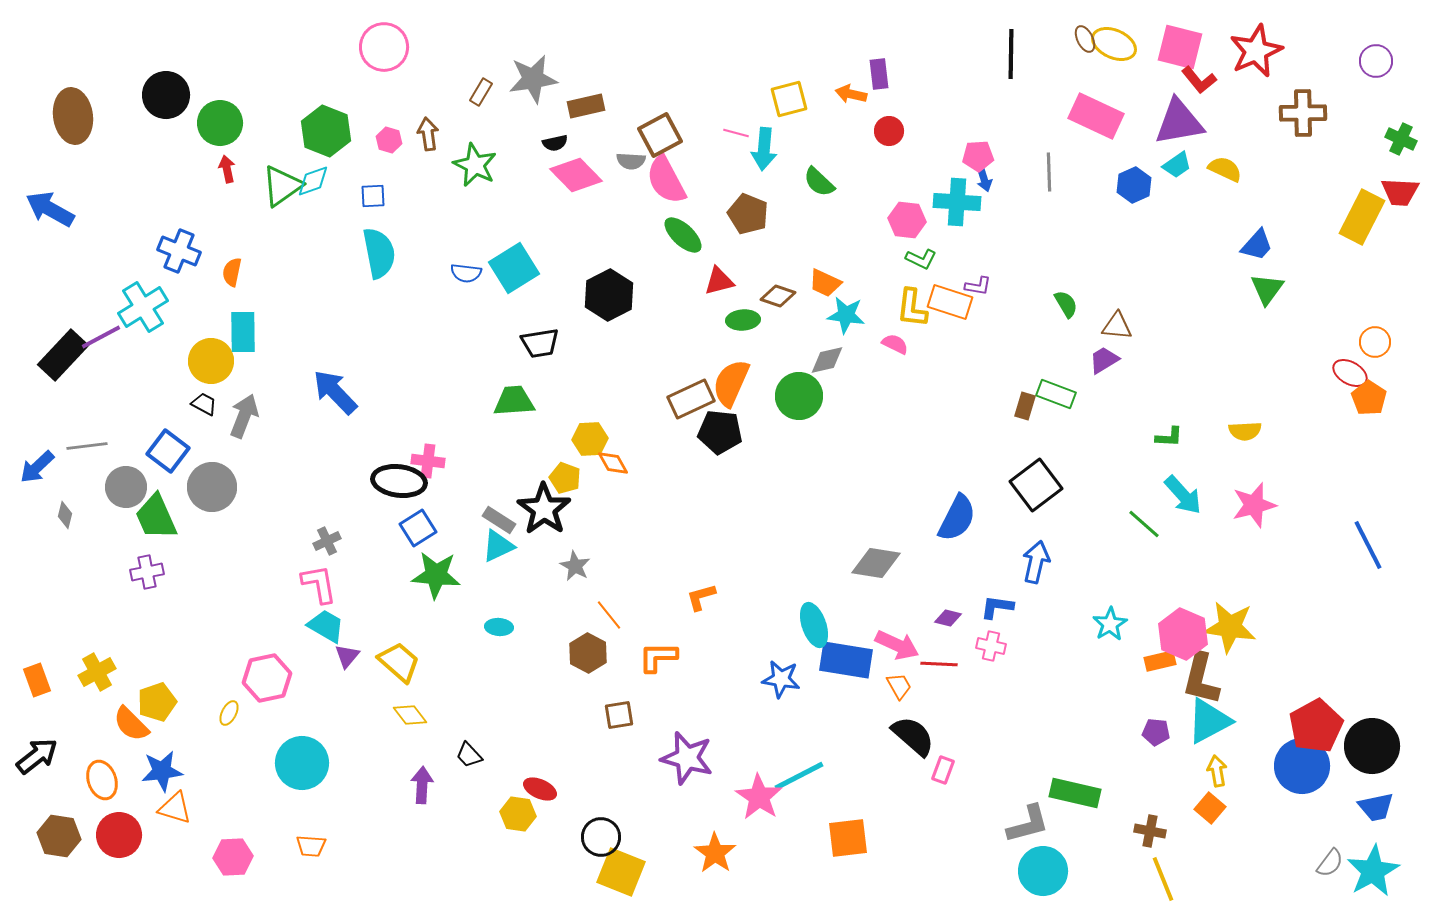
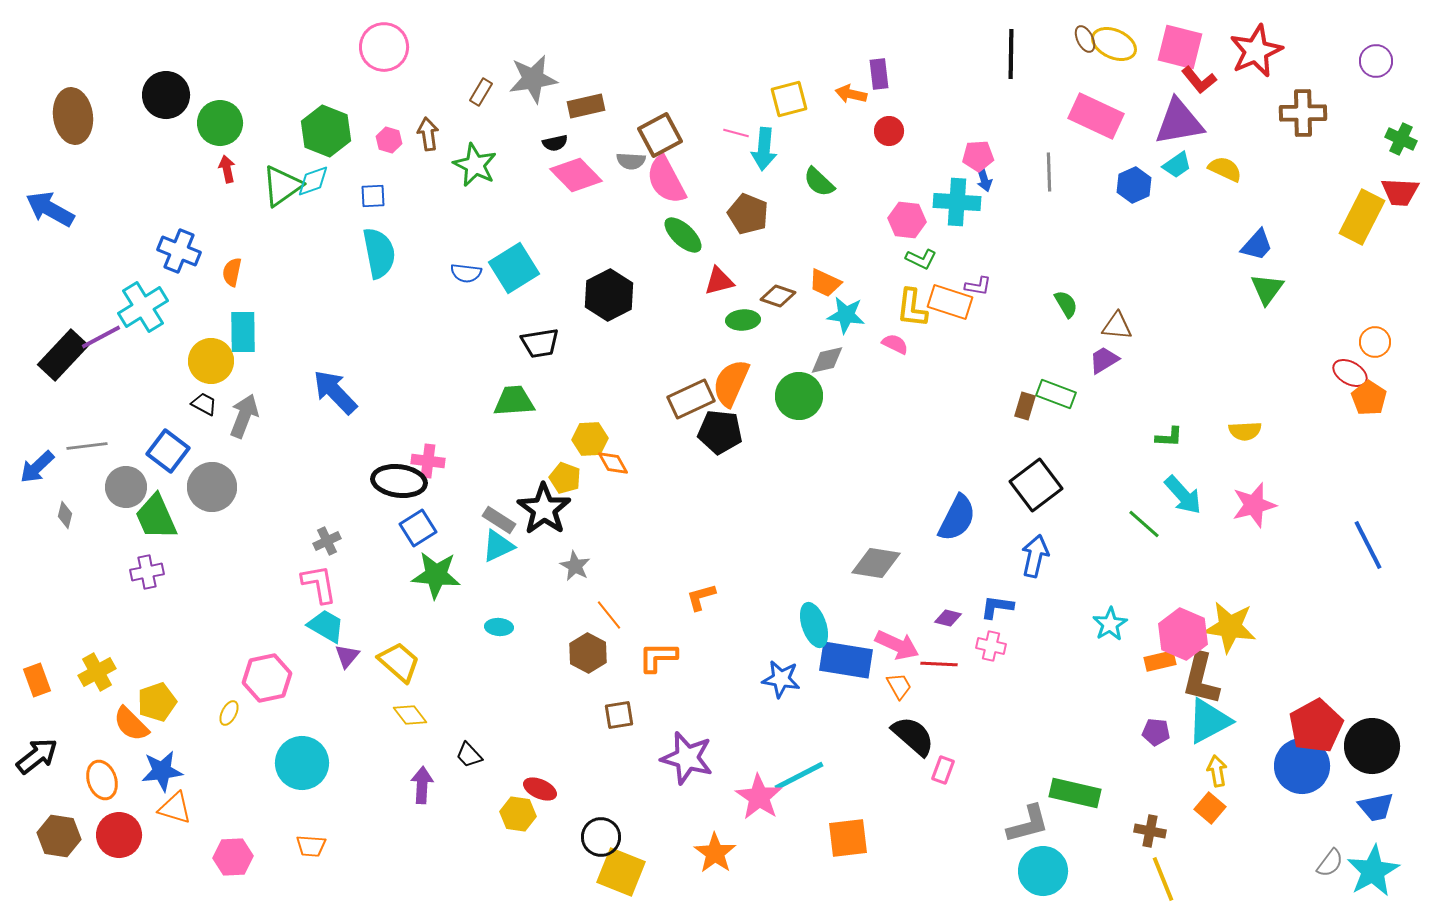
blue arrow at (1036, 562): moved 1 px left, 6 px up
